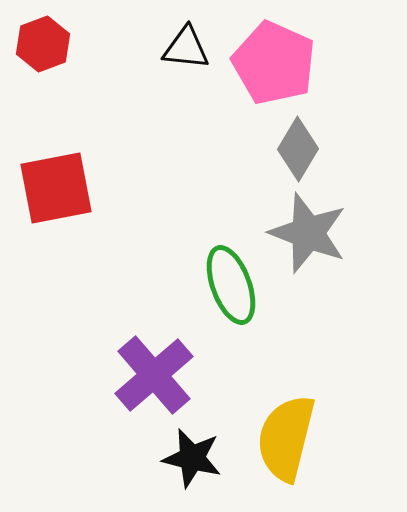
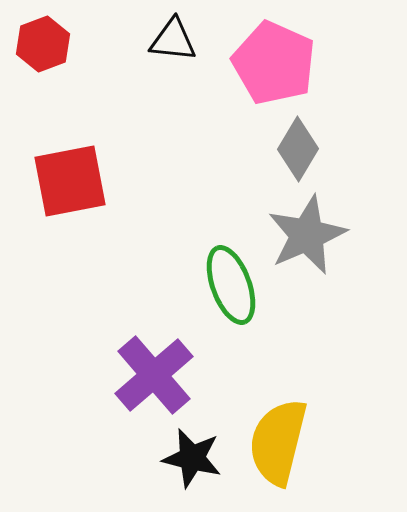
black triangle: moved 13 px left, 8 px up
red square: moved 14 px right, 7 px up
gray star: moved 1 px left, 2 px down; rotated 28 degrees clockwise
yellow semicircle: moved 8 px left, 4 px down
